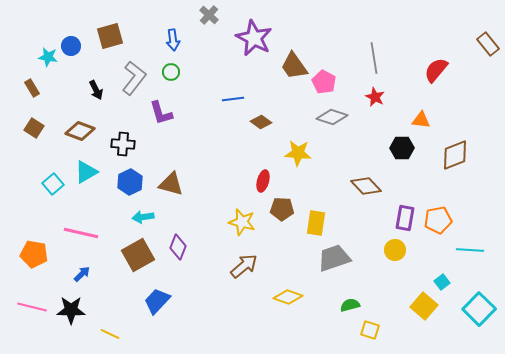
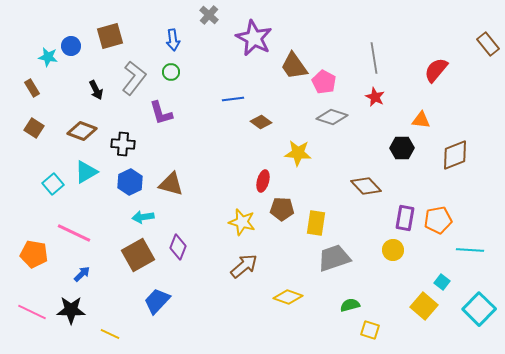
brown diamond at (80, 131): moved 2 px right
pink line at (81, 233): moved 7 px left; rotated 12 degrees clockwise
yellow circle at (395, 250): moved 2 px left
cyan square at (442, 282): rotated 14 degrees counterclockwise
pink line at (32, 307): moved 5 px down; rotated 12 degrees clockwise
